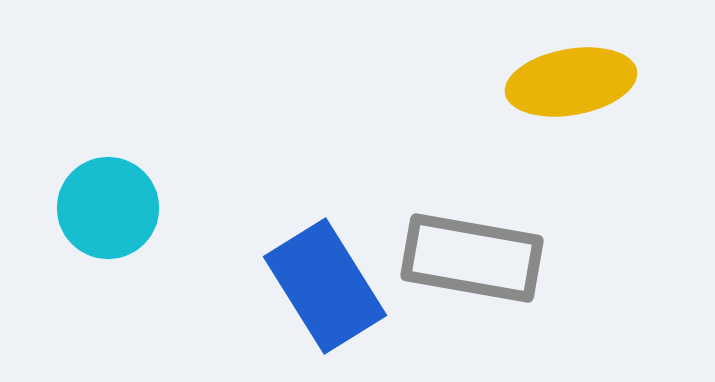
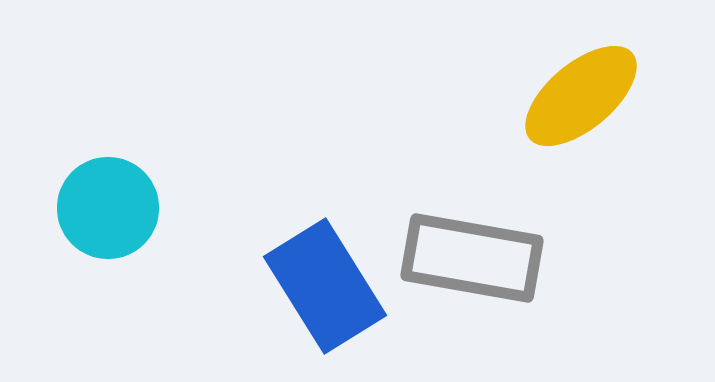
yellow ellipse: moved 10 px right, 14 px down; rotated 30 degrees counterclockwise
